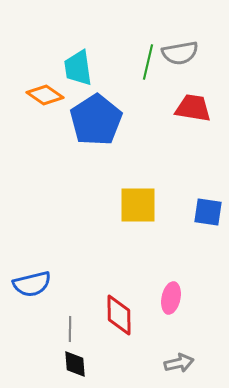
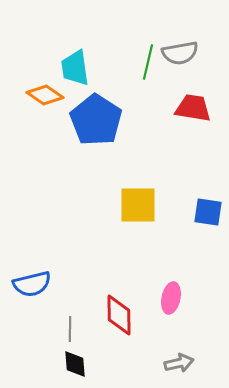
cyan trapezoid: moved 3 px left
blue pentagon: rotated 6 degrees counterclockwise
